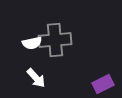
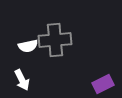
white semicircle: moved 4 px left, 3 px down
white arrow: moved 14 px left, 2 px down; rotated 15 degrees clockwise
